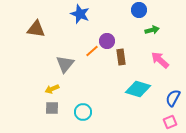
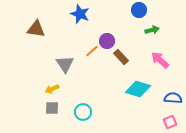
brown rectangle: rotated 35 degrees counterclockwise
gray triangle: rotated 12 degrees counterclockwise
blue semicircle: rotated 66 degrees clockwise
